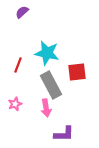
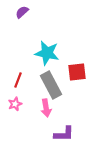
red line: moved 15 px down
